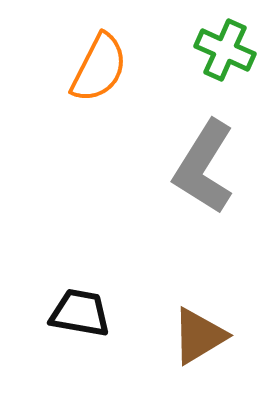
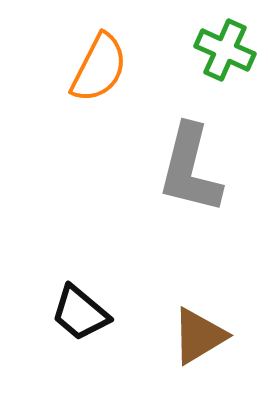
gray L-shape: moved 14 px left, 2 px down; rotated 18 degrees counterclockwise
black trapezoid: rotated 150 degrees counterclockwise
